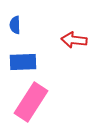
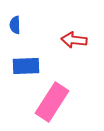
blue rectangle: moved 3 px right, 4 px down
pink rectangle: moved 21 px right
